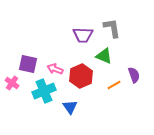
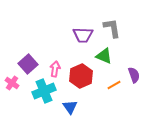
purple square: rotated 36 degrees clockwise
pink arrow: rotated 77 degrees clockwise
